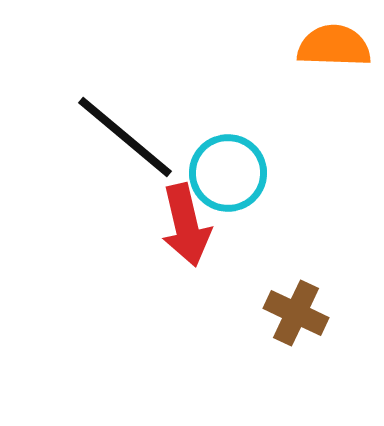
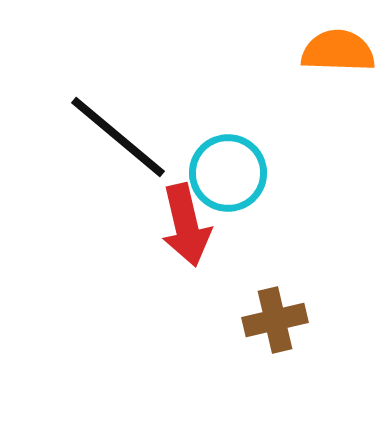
orange semicircle: moved 4 px right, 5 px down
black line: moved 7 px left
brown cross: moved 21 px left, 7 px down; rotated 38 degrees counterclockwise
